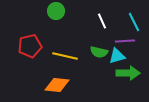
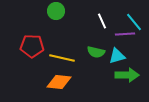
cyan line: rotated 12 degrees counterclockwise
purple line: moved 7 px up
red pentagon: moved 2 px right; rotated 15 degrees clockwise
green semicircle: moved 3 px left
yellow line: moved 3 px left, 2 px down
green arrow: moved 1 px left, 2 px down
orange diamond: moved 2 px right, 3 px up
